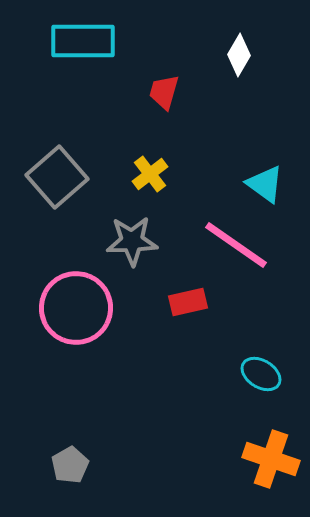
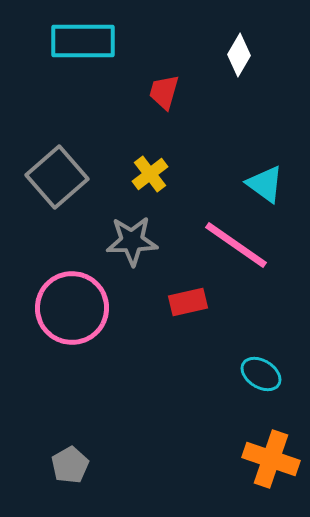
pink circle: moved 4 px left
